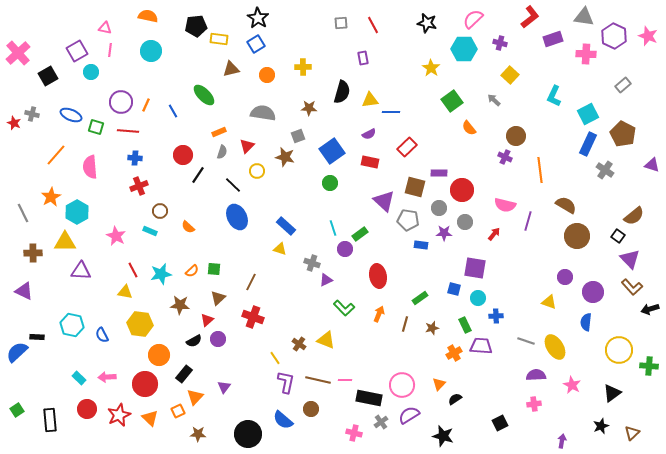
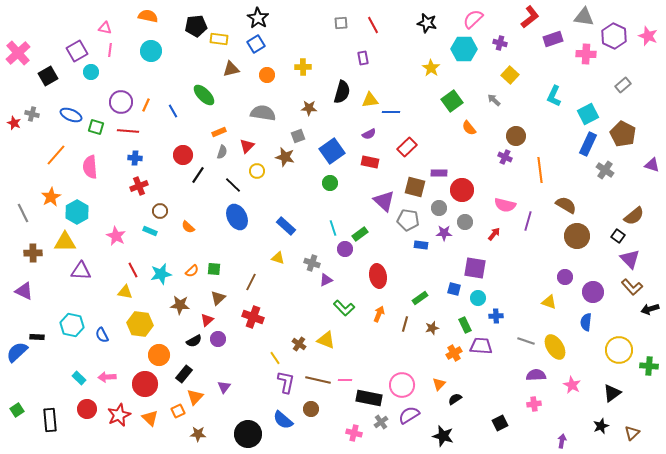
yellow triangle at (280, 249): moved 2 px left, 9 px down
